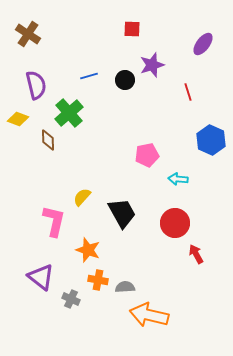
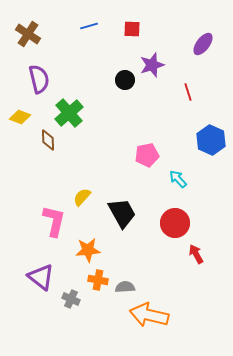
blue line: moved 50 px up
purple semicircle: moved 3 px right, 6 px up
yellow diamond: moved 2 px right, 2 px up
cyan arrow: rotated 42 degrees clockwise
orange star: rotated 25 degrees counterclockwise
